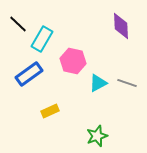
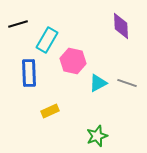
black line: rotated 60 degrees counterclockwise
cyan rectangle: moved 5 px right, 1 px down
blue rectangle: moved 1 px up; rotated 56 degrees counterclockwise
